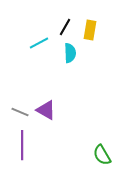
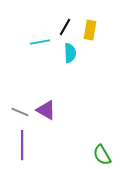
cyan line: moved 1 px right, 1 px up; rotated 18 degrees clockwise
